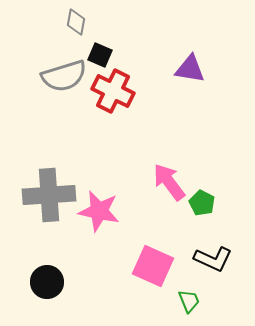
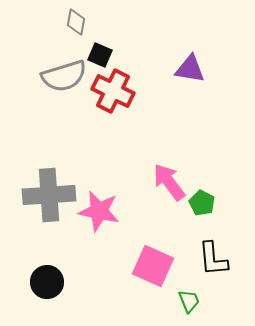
black L-shape: rotated 60 degrees clockwise
